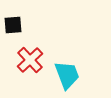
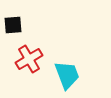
red cross: moved 1 px left, 1 px up; rotated 12 degrees clockwise
